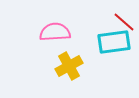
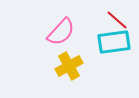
red line: moved 7 px left, 2 px up
pink semicircle: moved 6 px right; rotated 136 degrees clockwise
